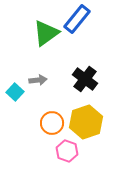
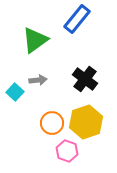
green triangle: moved 11 px left, 7 px down
